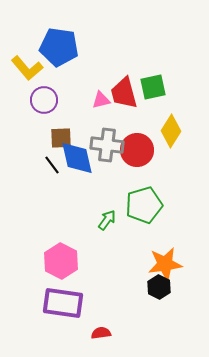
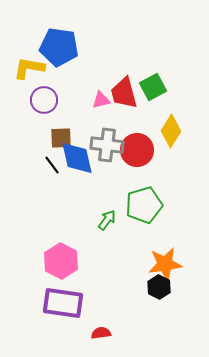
yellow L-shape: moved 2 px right; rotated 140 degrees clockwise
green square: rotated 16 degrees counterclockwise
